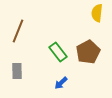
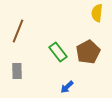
blue arrow: moved 6 px right, 4 px down
